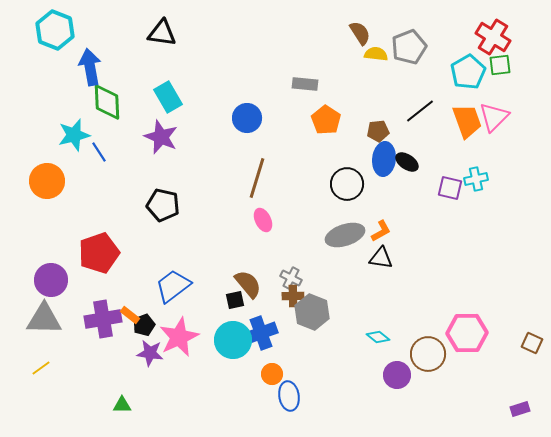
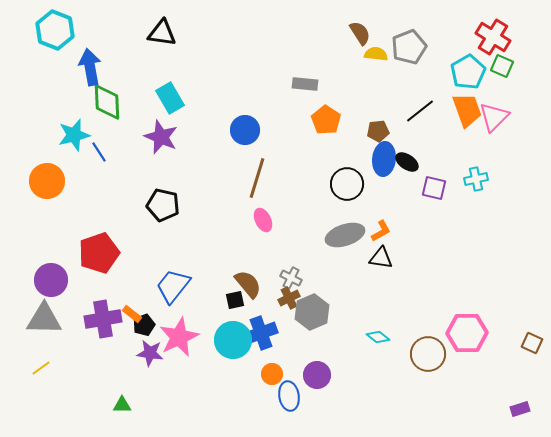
green square at (500, 65): moved 2 px right, 1 px down; rotated 30 degrees clockwise
cyan rectangle at (168, 97): moved 2 px right, 1 px down
blue circle at (247, 118): moved 2 px left, 12 px down
orange trapezoid at (467, 121): moved 11 px up
purple square at (450, 188): moved 16 px left
blue trapezoid at (173, 286): rotated 15 degrees counterclockwise
brown cross at (293, 296): moved 4 px left, 2 px down; rotated 25 degrees counterclockwise
gray hexagon at (312, 312): rotated 16 degrees clockwise
orange rectangle at (130, 315): moved 2 px right, 1 px up
purple circle at (397, 375): moved 80 px left
